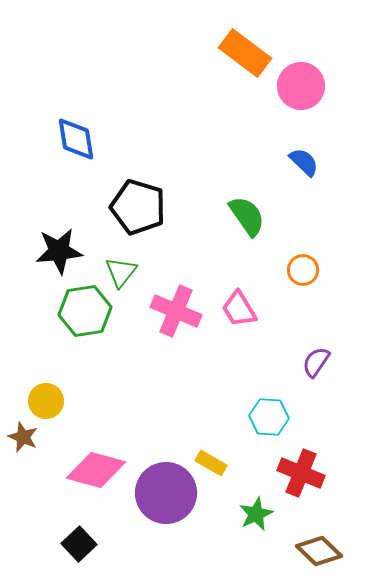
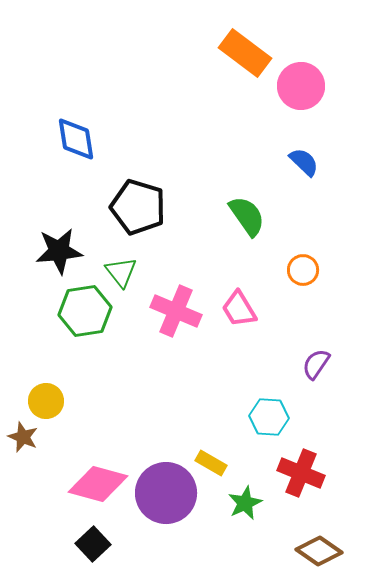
green triangle: rotated 16 degrees counterclockwise
purple semicircle: moved 2 px down
pink diamond: moved 2 px right, 14 px down
green star: moved 11 px left, 11 px up
black square: moved 14 px right
brown diamond: rotated 9 degrees counterclockwise
